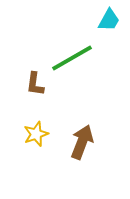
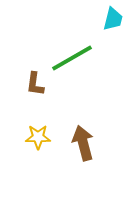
cyan trapezoid: moved 4 px right, 1 px up; rotated 15 degrees counterclockwise
yellow star: moved 2 px right, 3 px down; rotated 20 degrees clockwise
brown arrow: moved 1 px right, 1 px down; rotated 36 degrees counterclockwise
